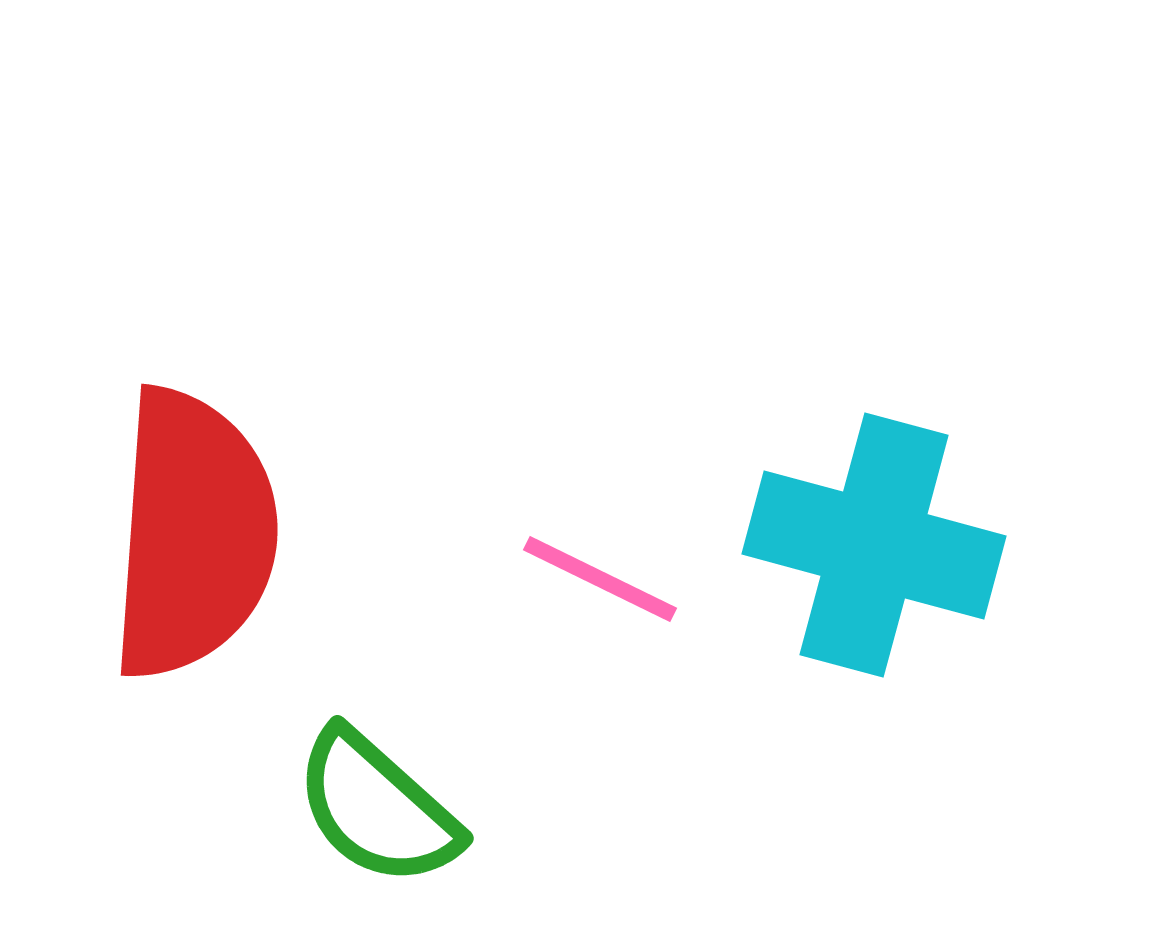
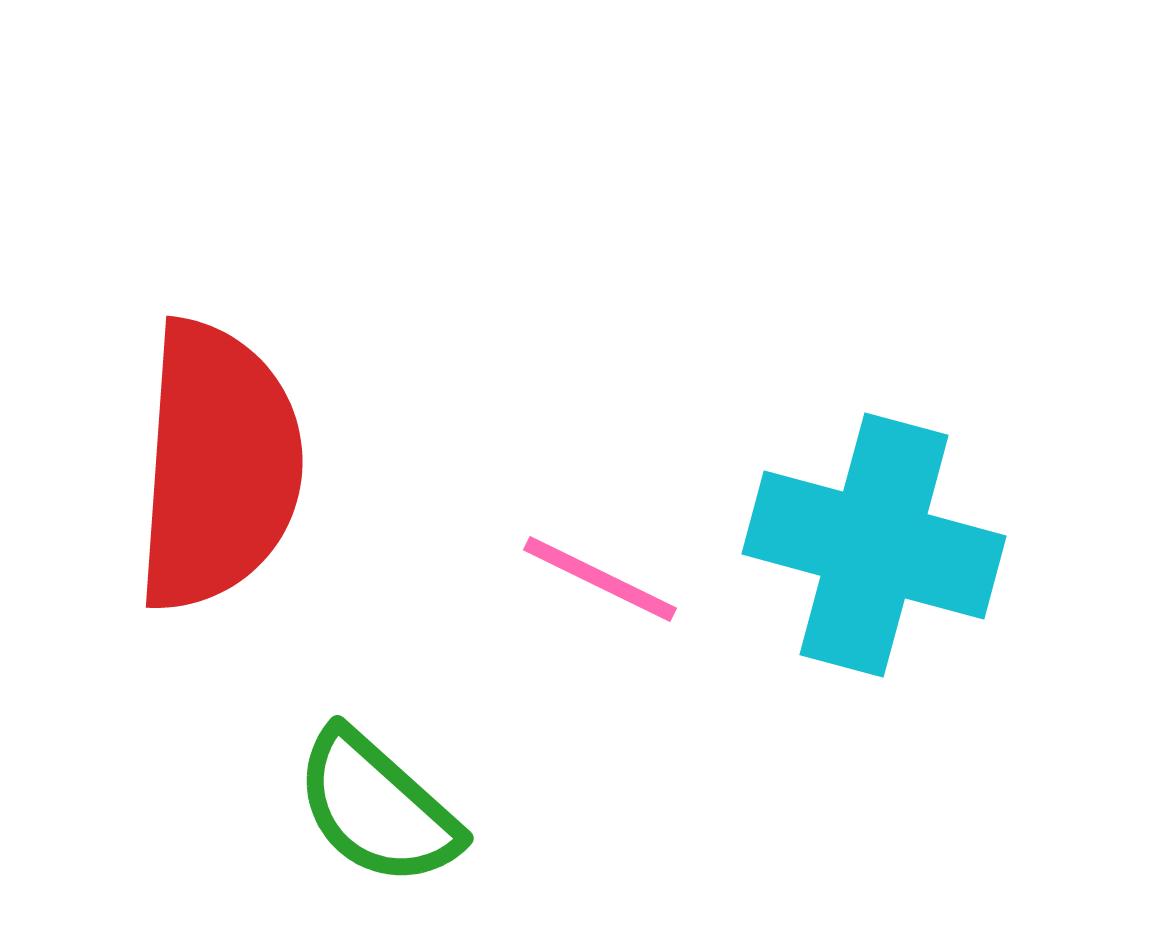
red semicircle: moved 25 px right, 68 px up
